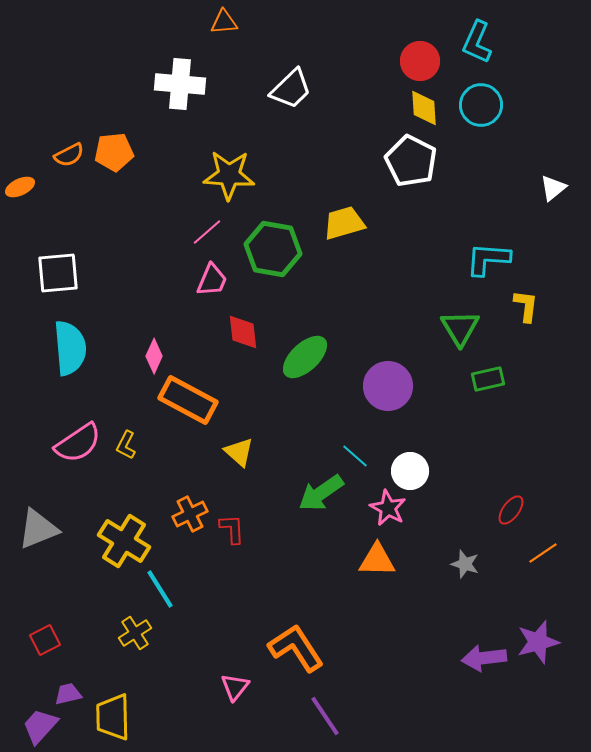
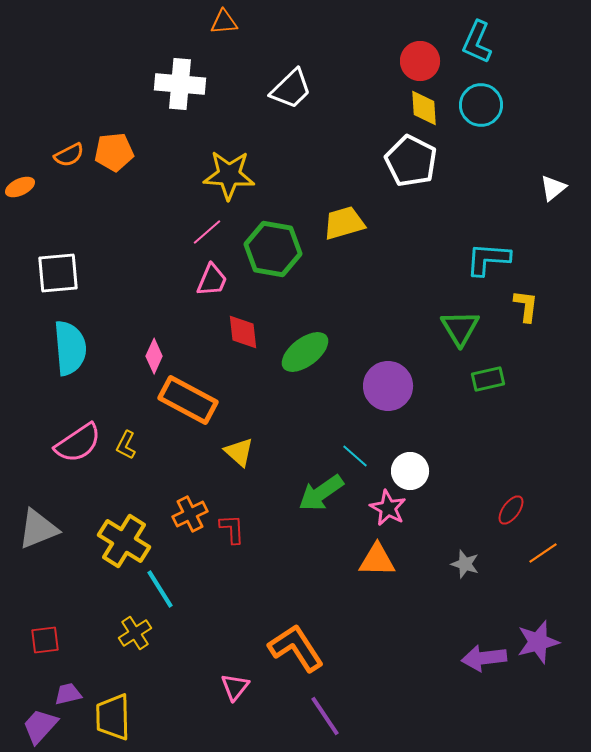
green ellipse at (305, 357): moved 5 px up; rotated 6 degrees clockwise
red square at (45, 640): rotated 20 degrees clockwise
